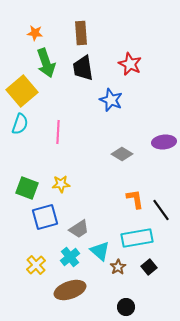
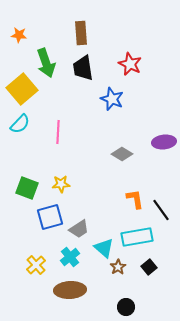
orange star: moved 16 px left, 2 px down
yellow square: moved 2 px up
blue star: moved 1 px right, 1 px up
cyan semicircle: rotated 25 degrees clockwise
blue square: moved 5 px right
cyan rectangle: moved 1 px up
cyan triangle: moved 4 px right, 3 px up
brown ellipse: rotated 16 degrees clockwise
